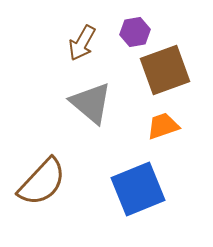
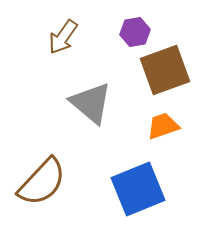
brown arrow: moved 19 px left, 6 px up; rotated 6 degrees clockwise
